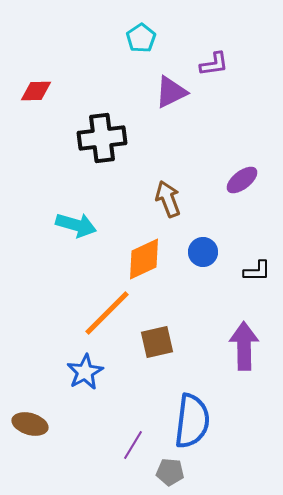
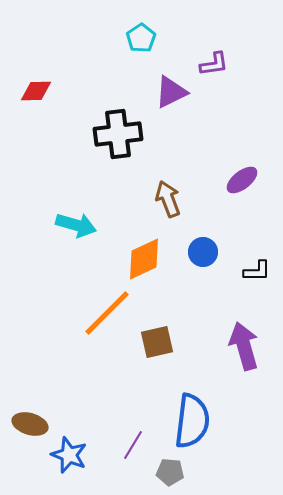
black cross: moved 16 px right, 4 px up
purple arrow: rotated 15 degrees counterclockwise
blue star: moved 16 px left, 83 px down; rotated 21 degrees counterclockwise
